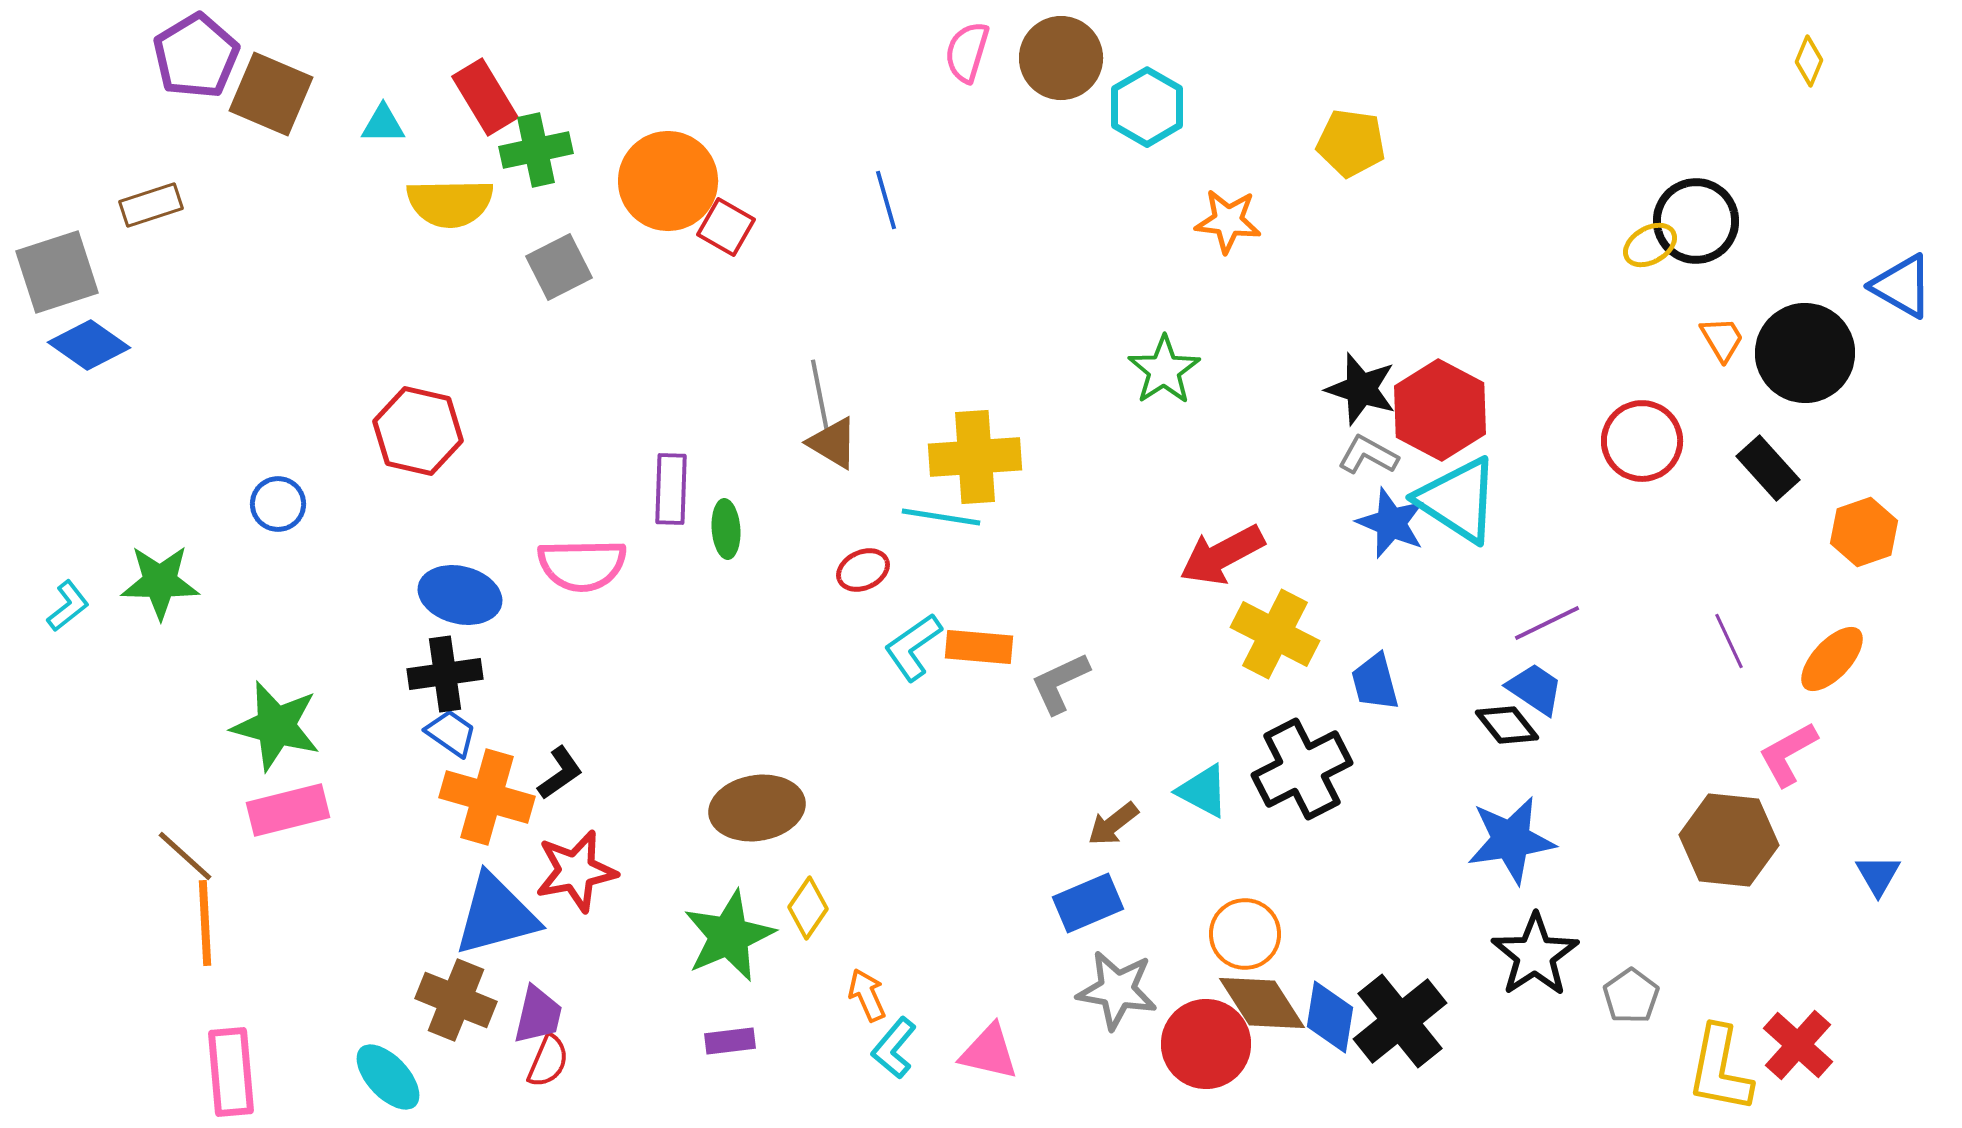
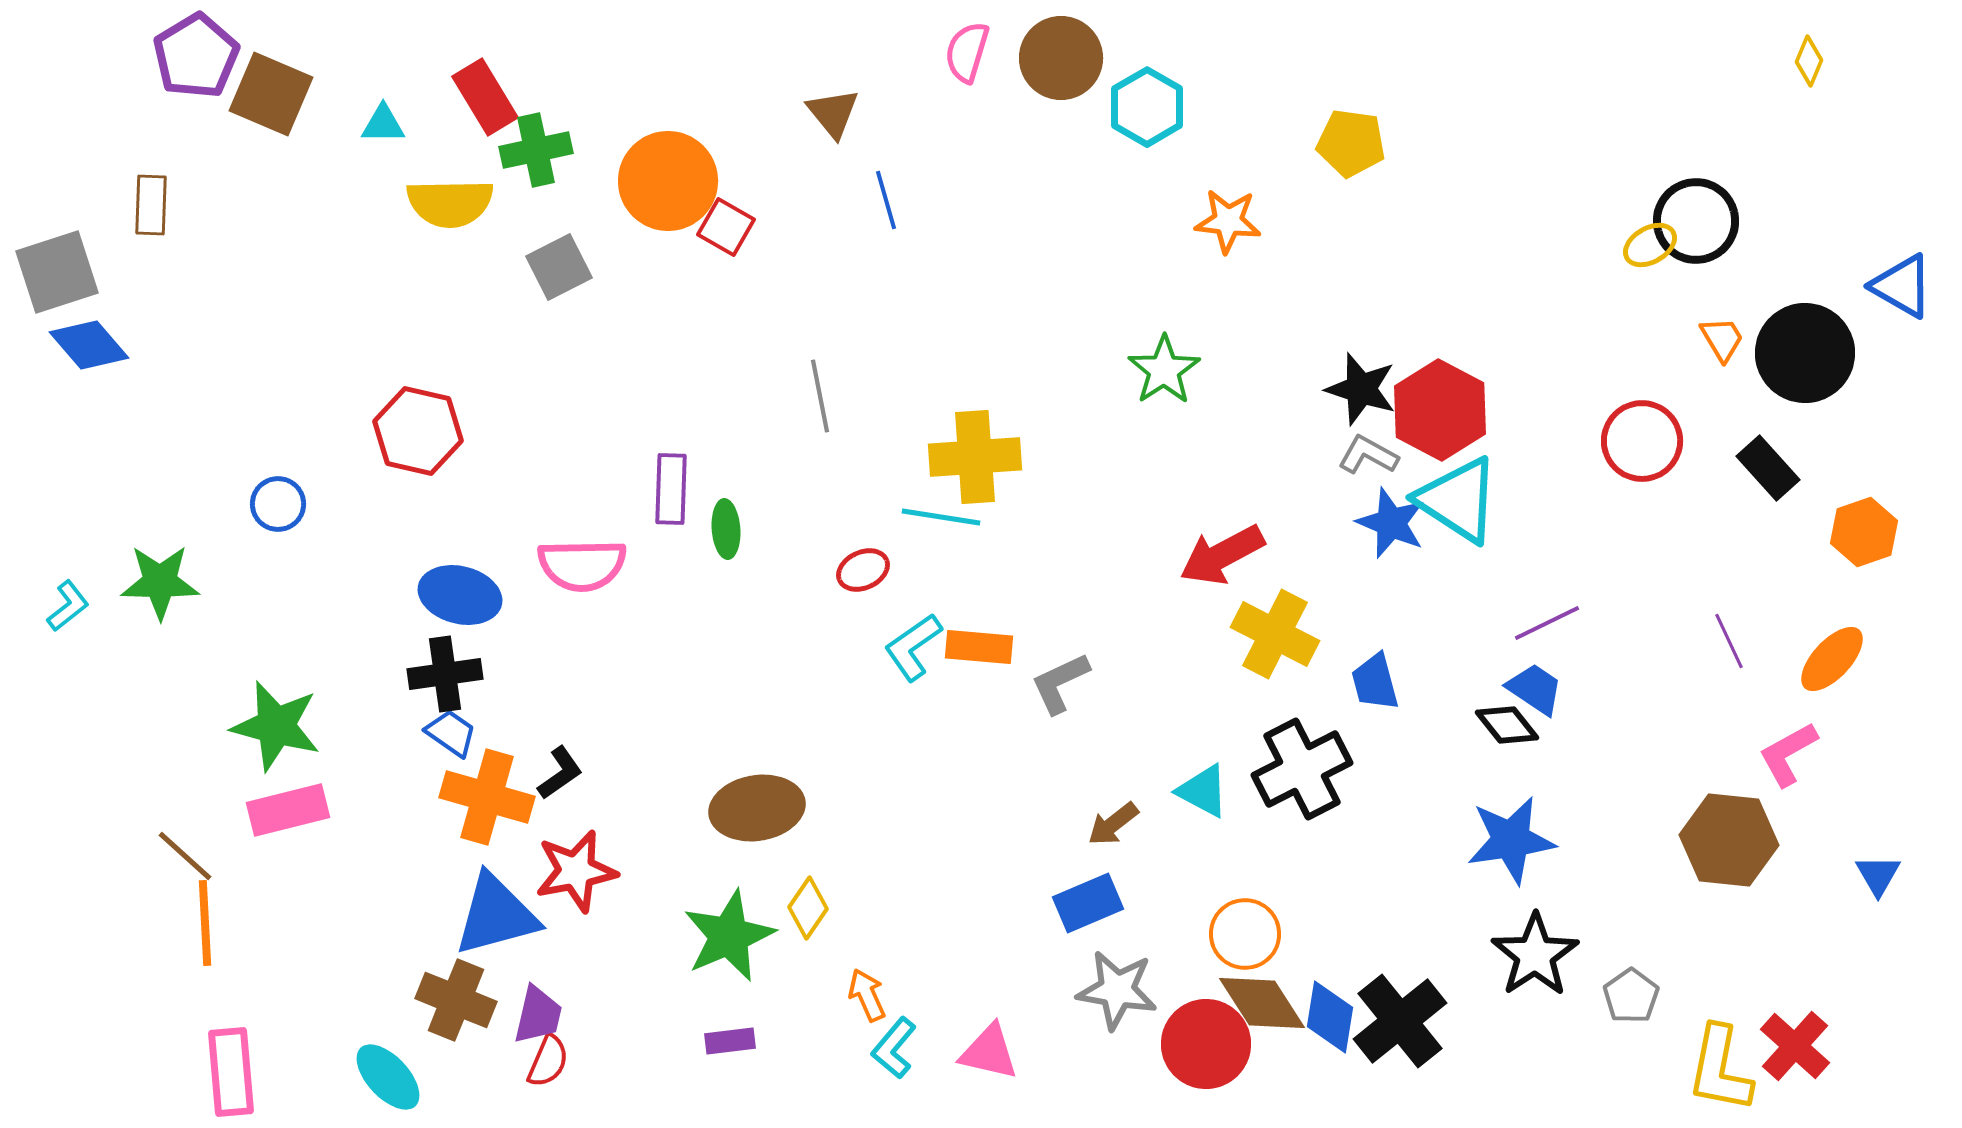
brown rectangle at (151, 205): rotated 70 degrees counterclockwise
blue diamond at (89, 345): rotated 14 degrees clockwise
brown triangle at (833, 443): moved 330 px up; rotated 20 degrees clockwise
red cross at (1798, 1045): moved 3 px left, 1 px down
